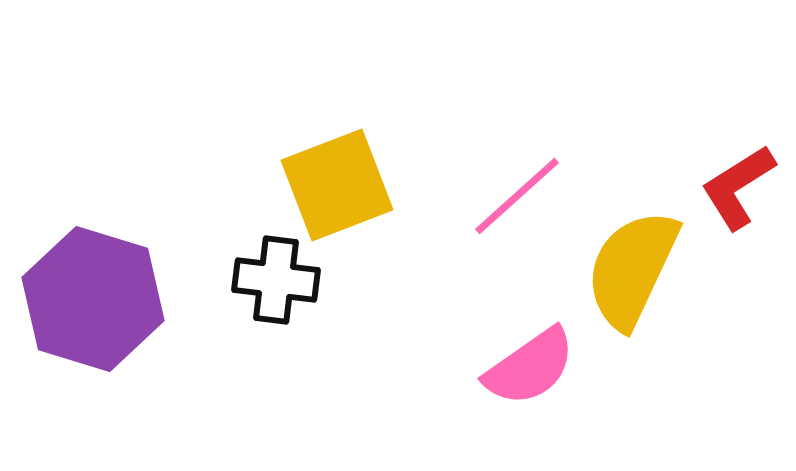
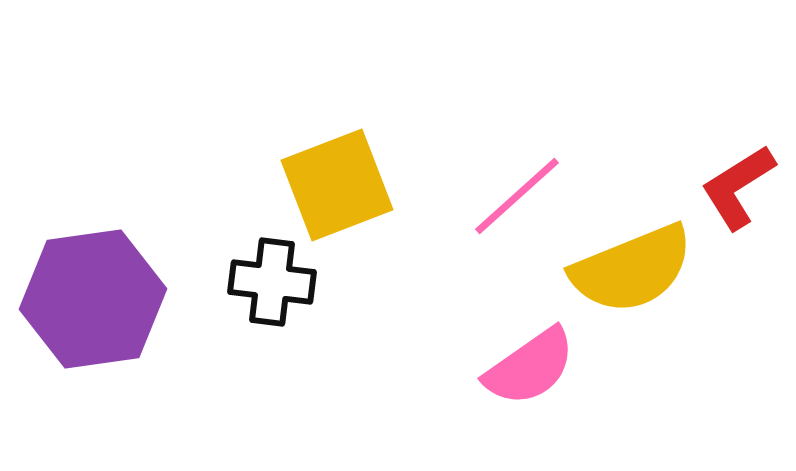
yellow semicircle: rotated 137 degrees counterclockwise
black cross: moved 4 px left, 2 px down
purple hexagon: rotated 25 degrees counterclockwise
